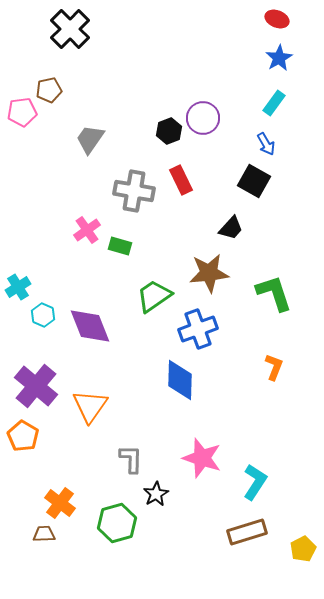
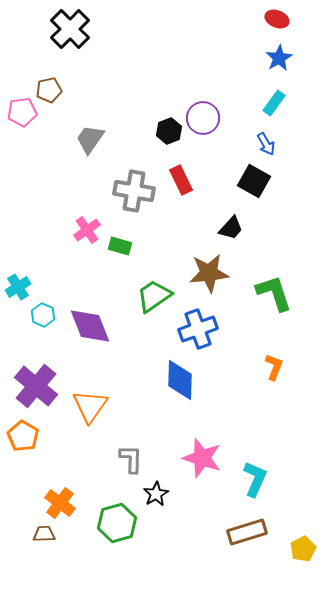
cyan L-shape: moved 3 px up; rotated 9 degrees counterclockwise
